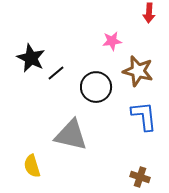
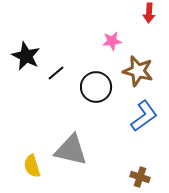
black star: moved 5 px left, 2 px up
blue L-shape: rotated 60 degrees clockwise
gray triangle: moved 15 px down
